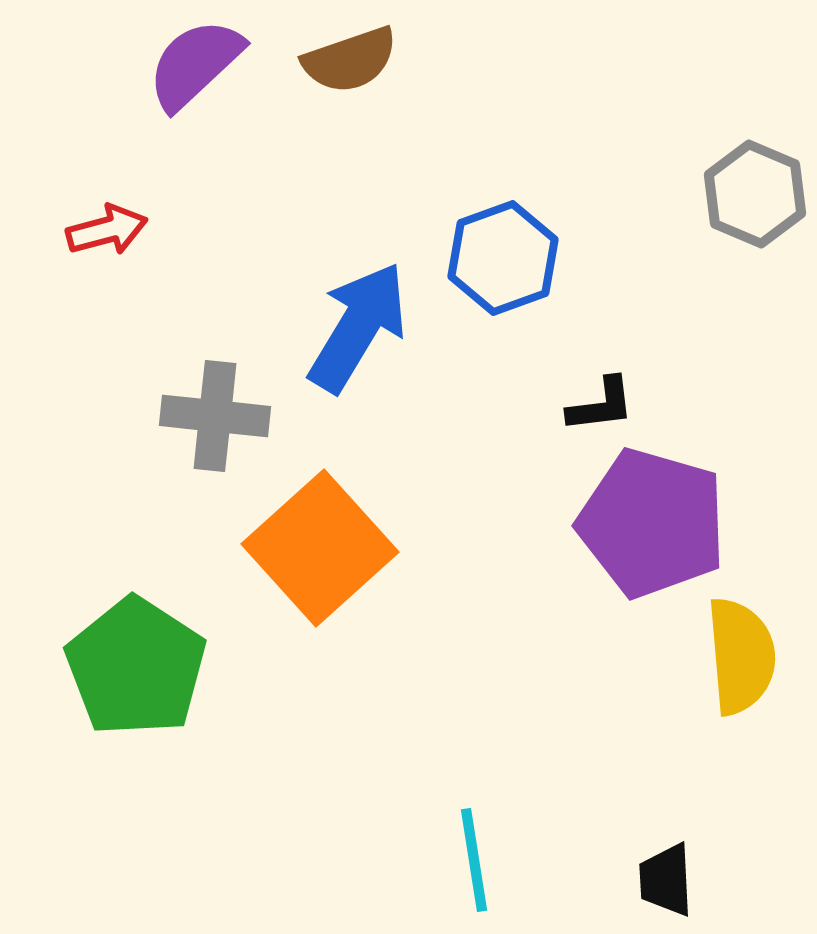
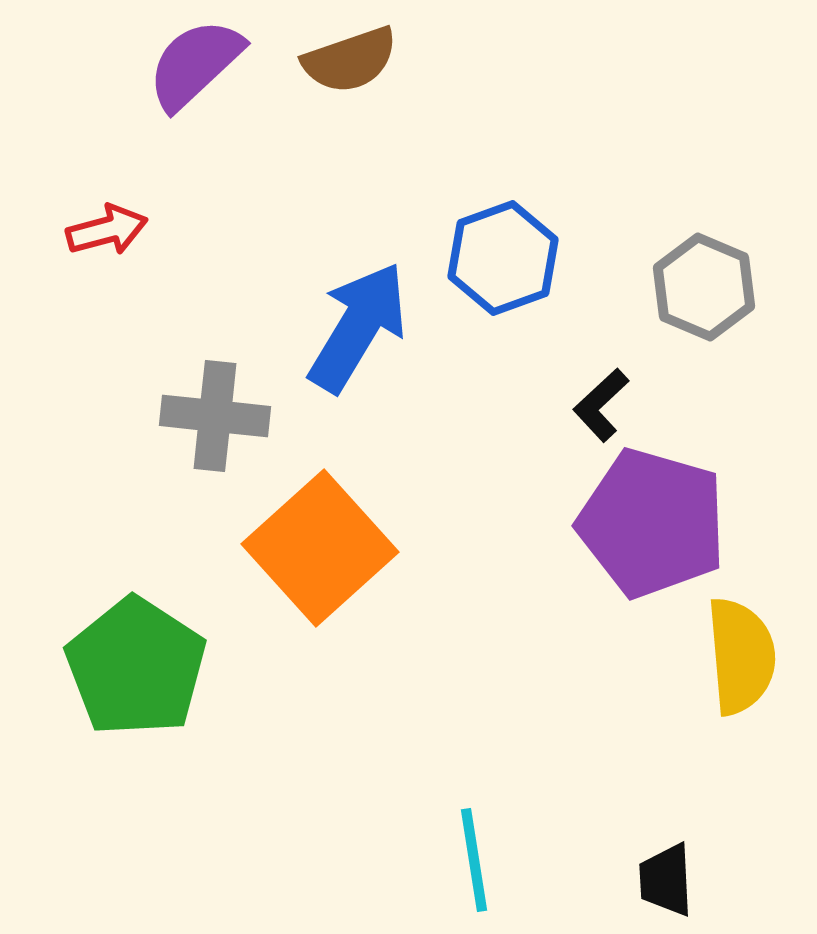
gray hexagon: moved 51 px left, 93 px down
black L-shape: rotated 144 degrees clockwise
